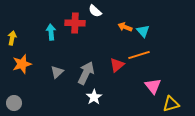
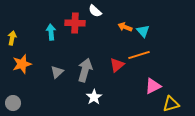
gray arrow: moved 1 px left, 3 px up; rotated 10 degrees counterclockwise
pink triangle: rotated 42 degrees clockwise
gray circle: moved 1 px left
